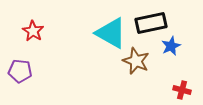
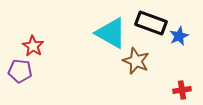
black rectangle: rotated 32 degrees clockwise
red star: moved 15 px down
blue star: moved 8 px right, 10 px up
red cross: rotated 24 degrees counterclockwise
